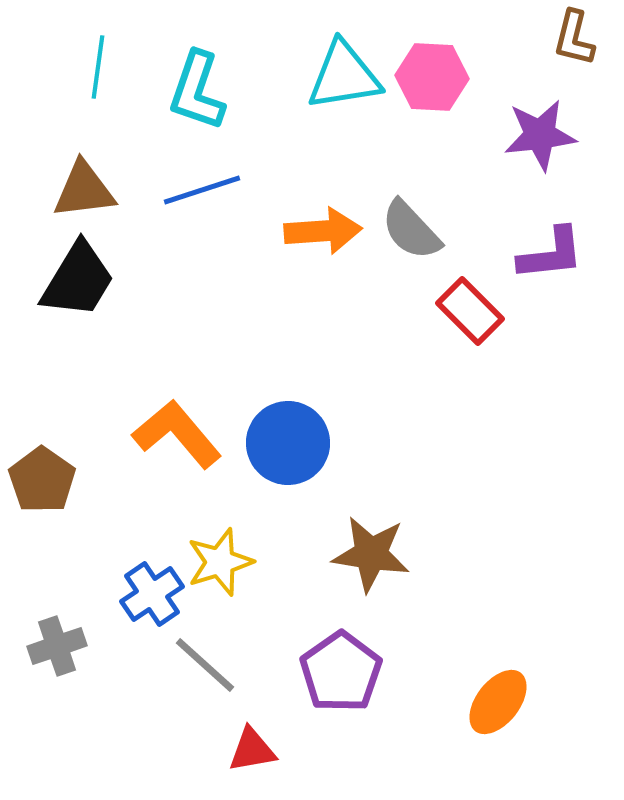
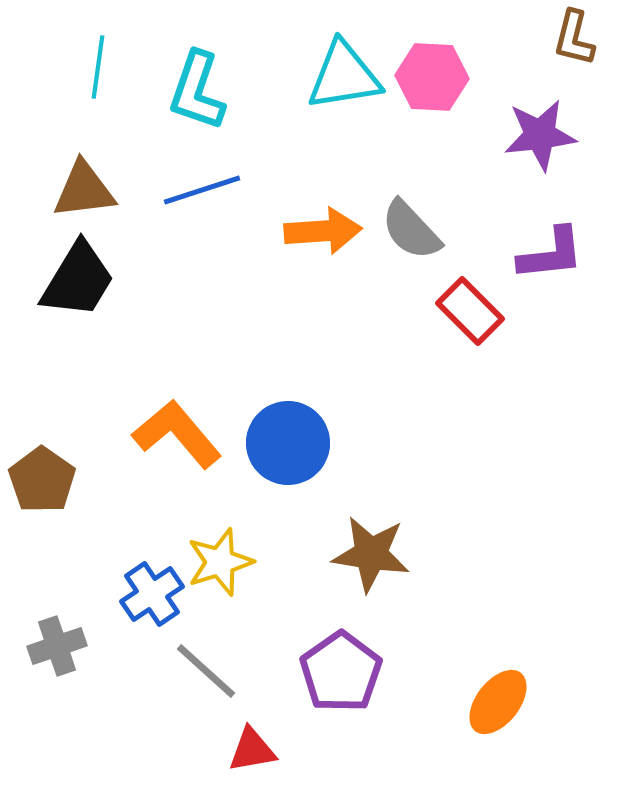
gray line: moved 1 px right, 6 px down
